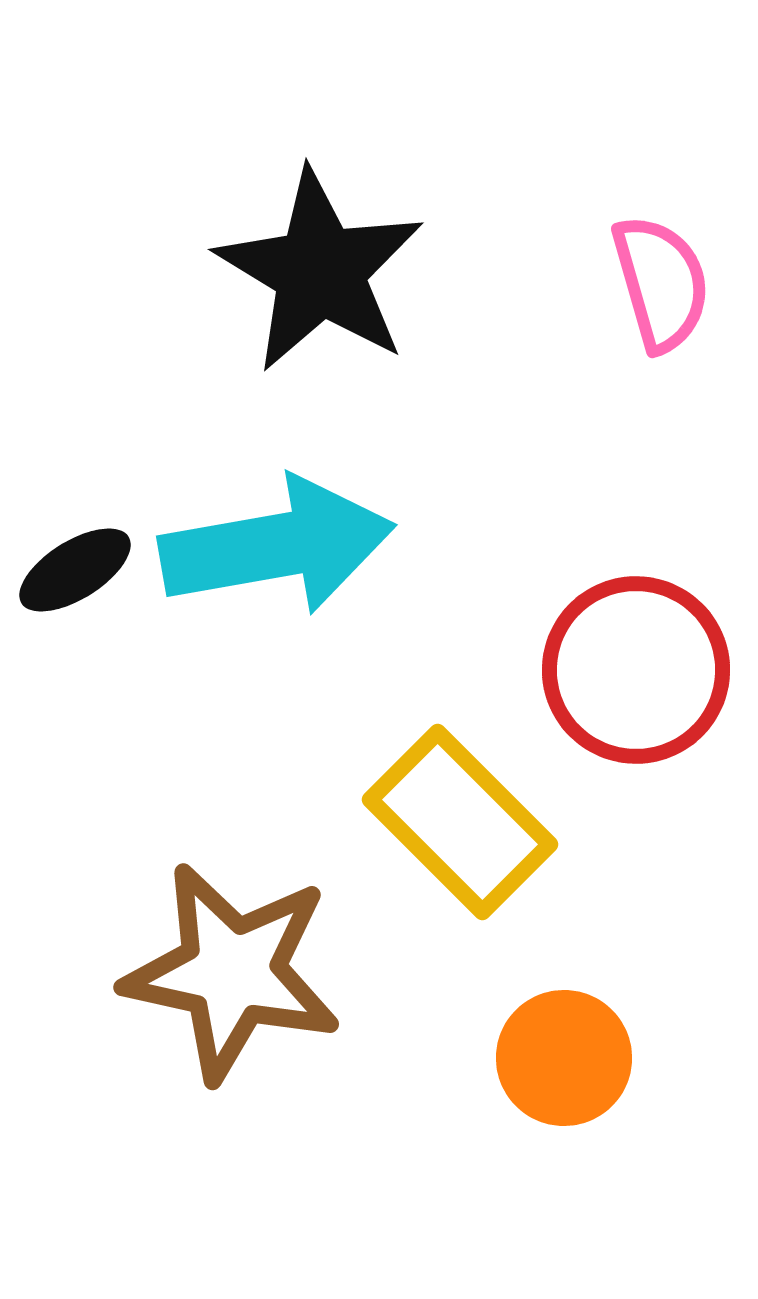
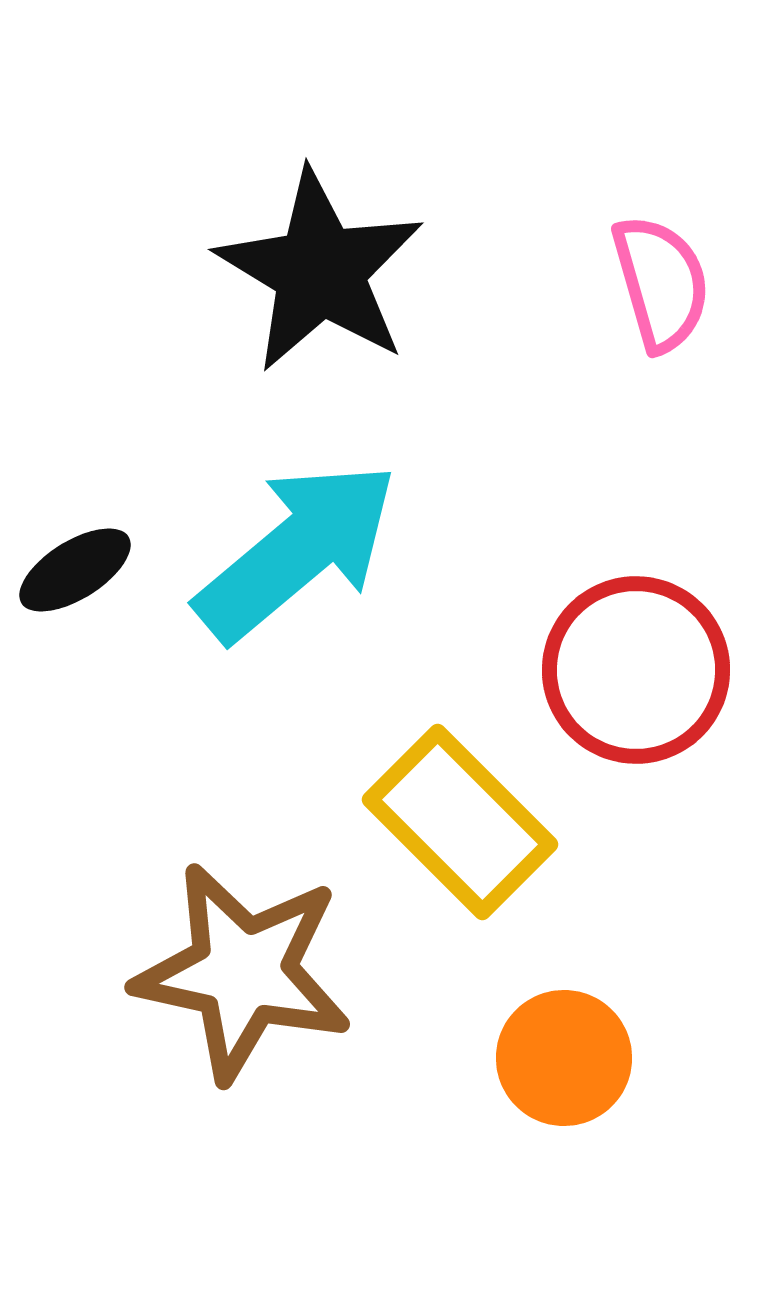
cyan arrow: moved 20 px right, 5 px down; rotated 30 degrees counterclockwise
brown star: moved 11 px right
